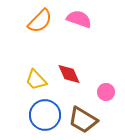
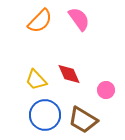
pink semicircle: rotated 35 degrees clockwise
pink circle: moved 2 px up
